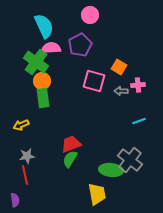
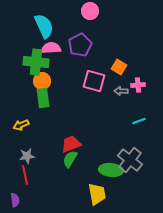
pink circle: moved 4 px up
green cross: rotated 30 degrees counterclockwise
